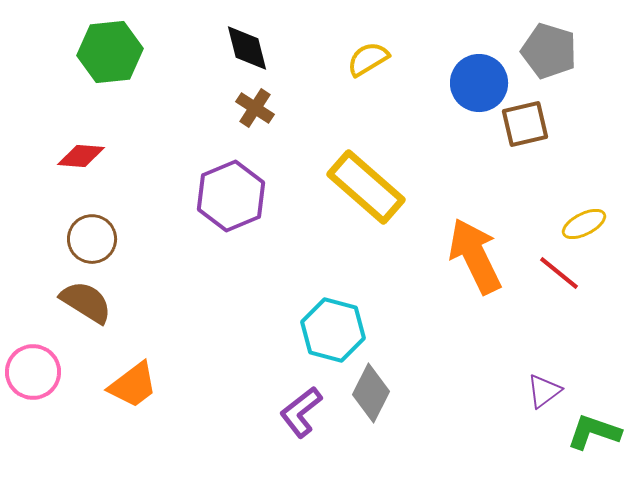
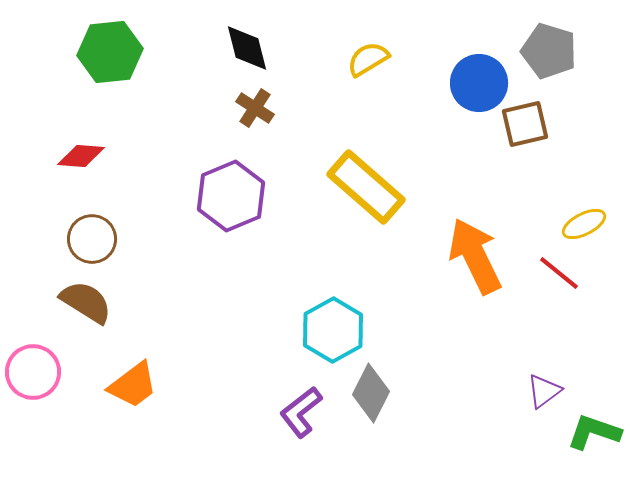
cyan hexagon: rotated 16 degrees clockwise
